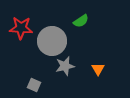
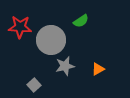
red star: moved 1 px left, 1 px up
gray circle: moved 1 px left, 1 px up
orange triangle: rotated 32 degrees clockwise
gray square: rotated 24 degrees clockwise
